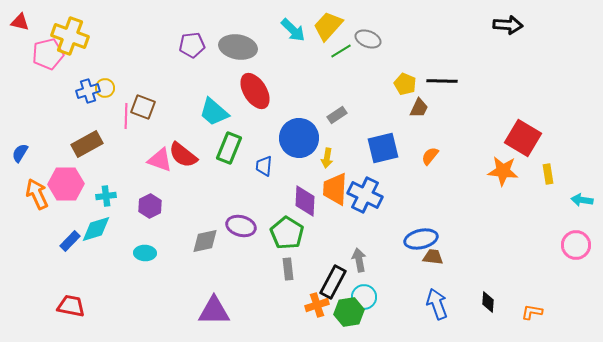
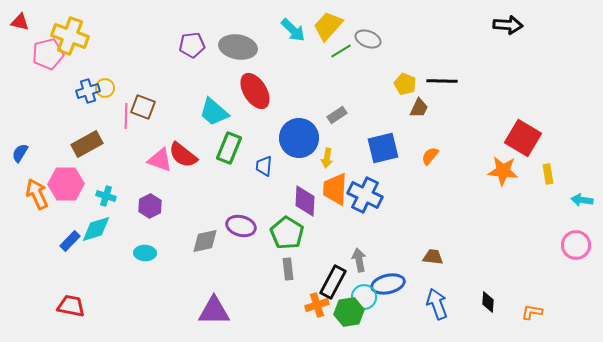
cyan cross at (106, 196): rotated 24 degrees clockwise
blue ellipse at (421, 239): moved 33 px left, 45 px down
